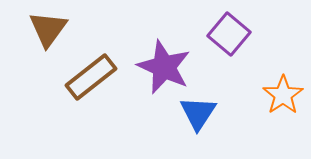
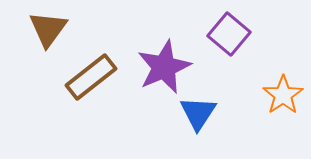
purple star: rotated 24 degrees clockwise
